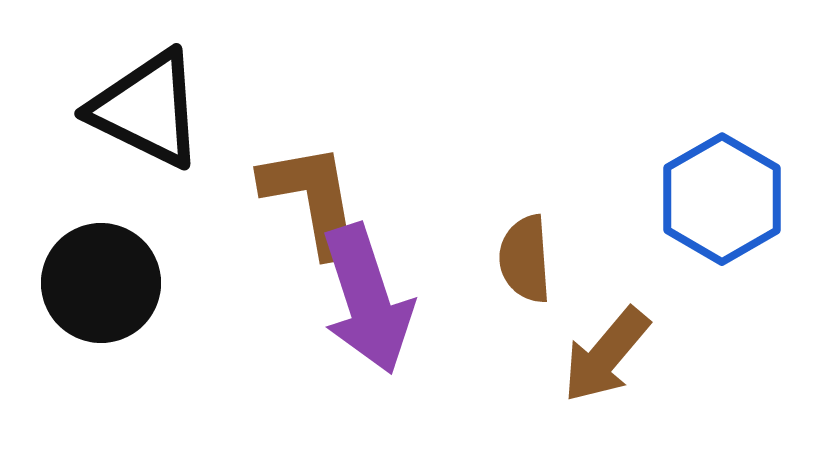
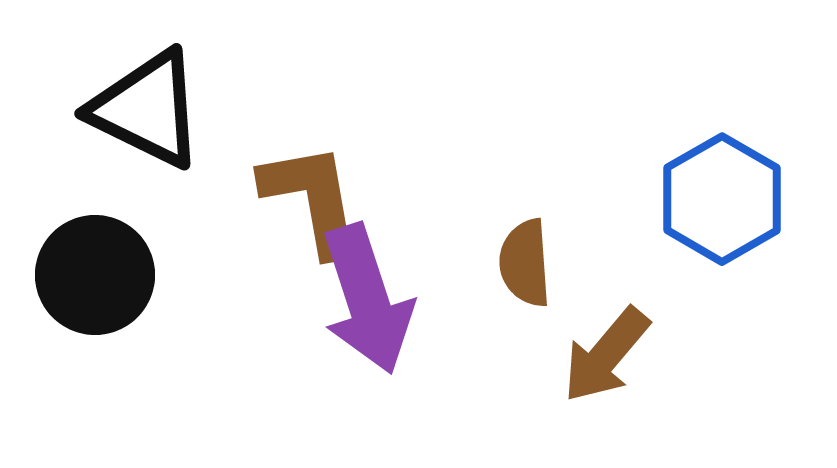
brown semicircle: moved 4 px down
black circle: moved 6 px left, 8 px up
